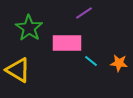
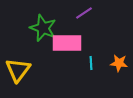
green star: moved 14 px right; rotated 12 degrees counterclockwise
cyan line: moved 2 px down; rotated 48 degrees clockwise
yellow triangle: rotated 36 degrees clockwise
